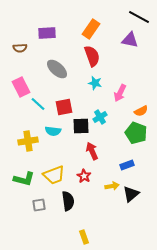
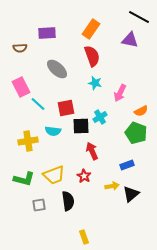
red square: moved 2 px right, 1 px down
